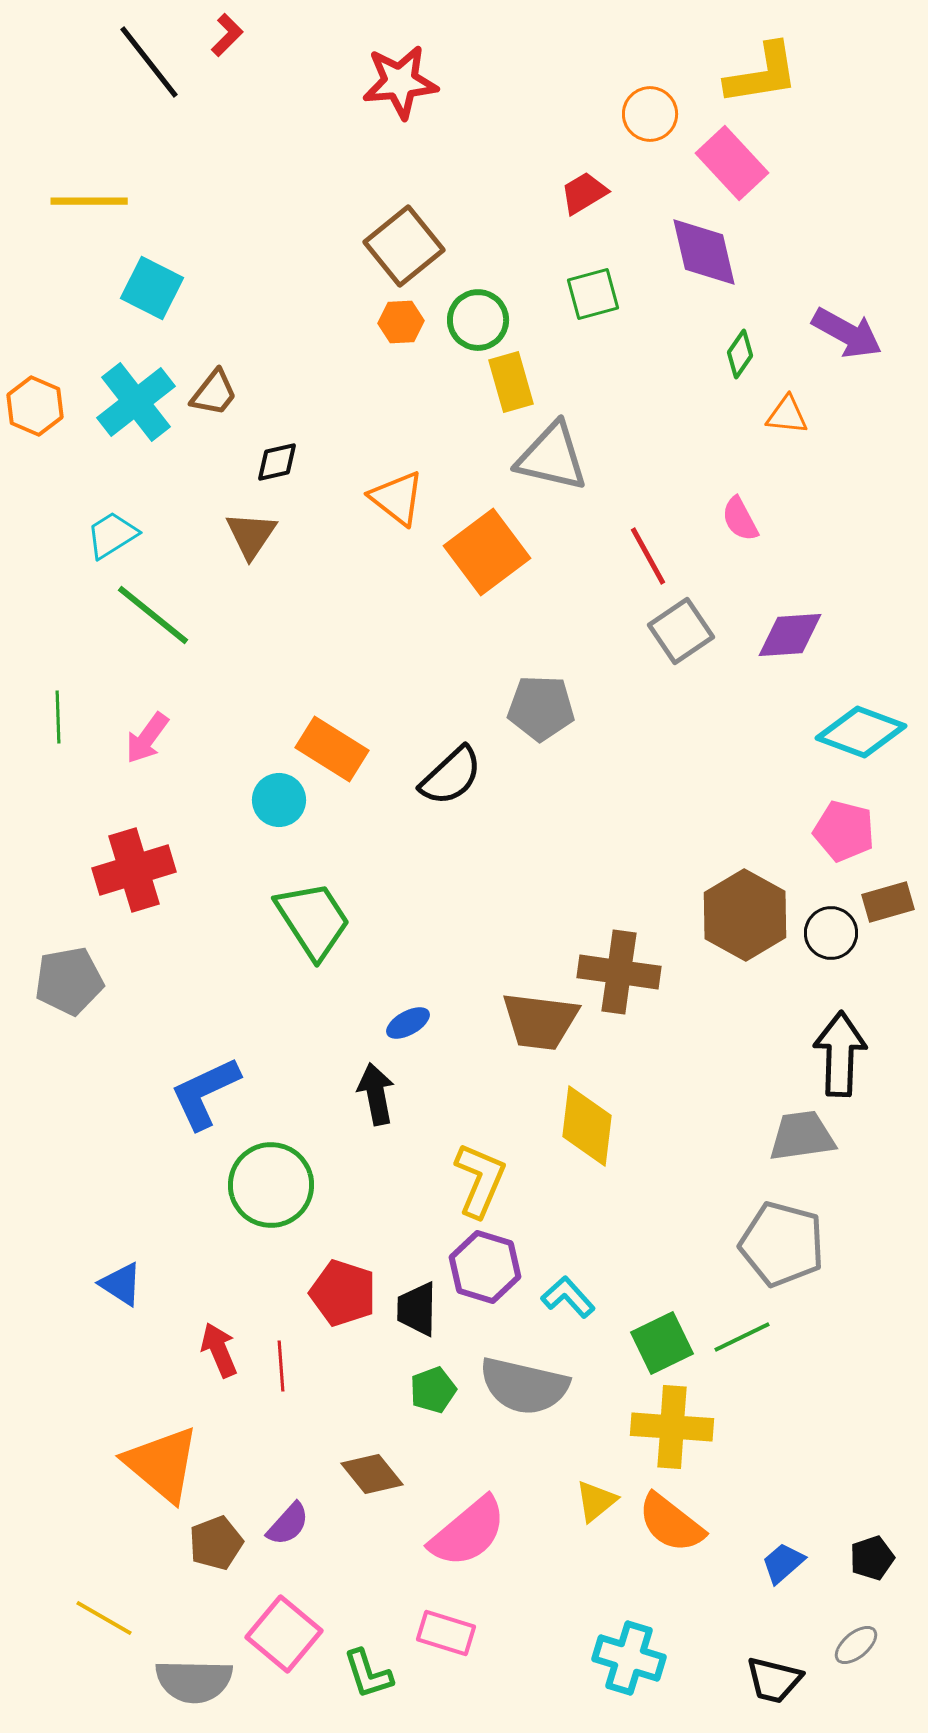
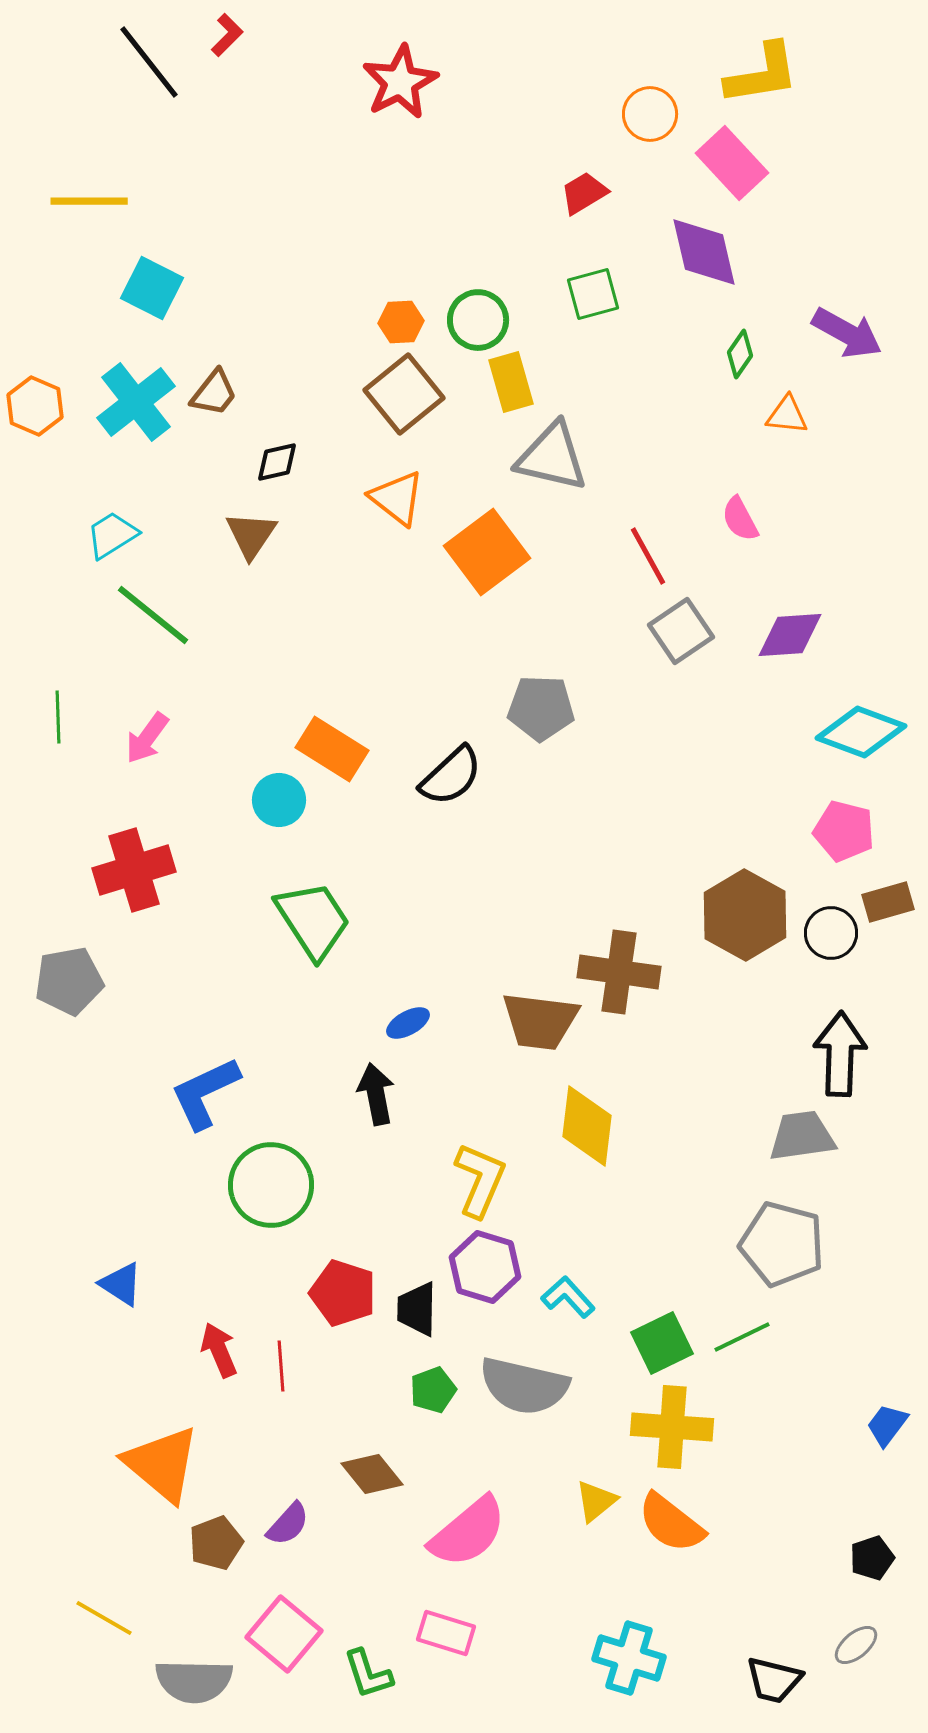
red star at (400, 82): rotated 22 degrees counterclockwise
brown square at (404, 246): moved 148 px down
blue trapezoid at (783, 1563): moved 104 px right, 138 px up; rotated 12 degrees counterclockwise
